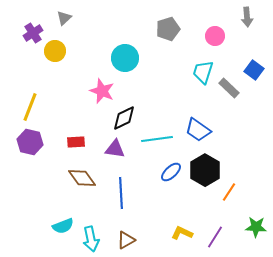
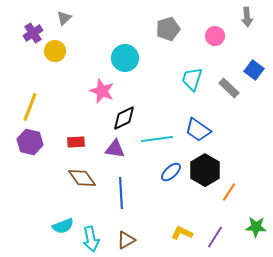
cyan trapezoid: moved 11 px left, 7 px down
